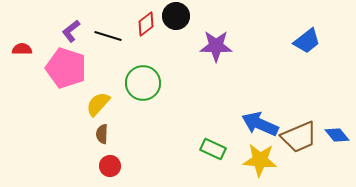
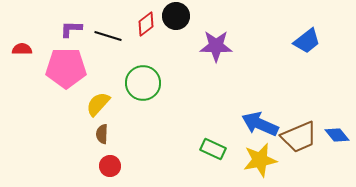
purple L-shape: moved 2 px up; rotated 40 degrees clockwise
pink pentagon: rotated 18 degrees counterclockwise
yellow star: rotated 16 degrees counterclockwise
